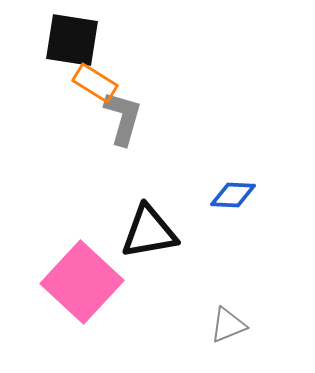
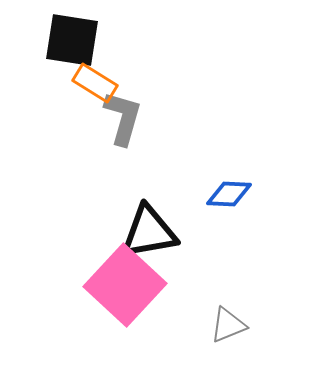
blue diamond: moved 4 px left, 1 px up
pink square: moved 43 px right, 3 px down
